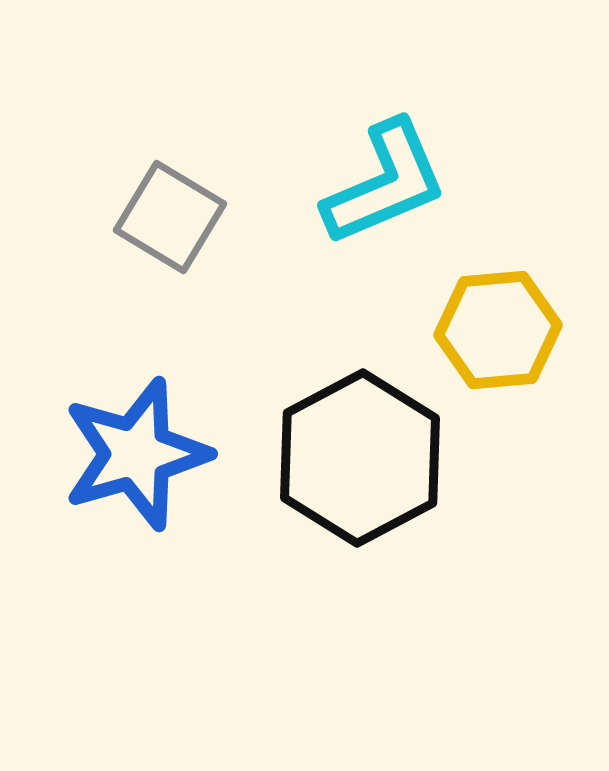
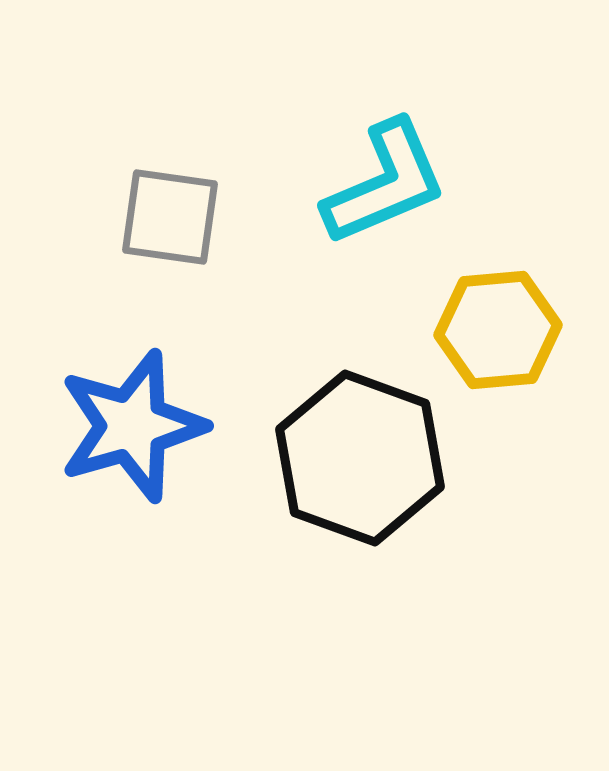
gray square: rotated 23 degrees counterclockwise
blue star: moved 4 px left, 28 px up
black hexagon: rotated 12 degrees counterclockwise
